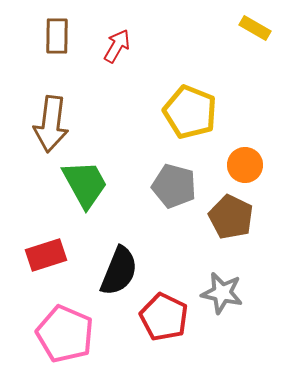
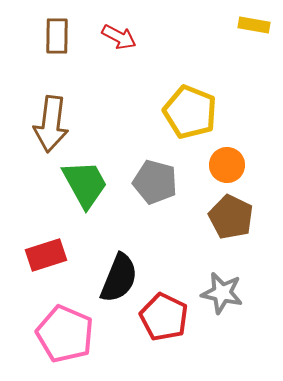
yellow rectangle: moved 1 px left, 3 px up; rotated 20 degrees counterclockwise
red arrow: moved 2 px right, 9 px up; rotated 88 degrees clockwise
orange circle: moved 18 px left
gray pentagon: moved 19 px left, 4 px up
black semicircle: moved 7 px down
